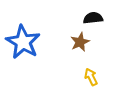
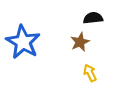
yellow arrow: moved 1 px left, 4 px up
